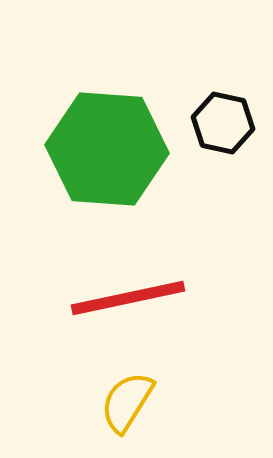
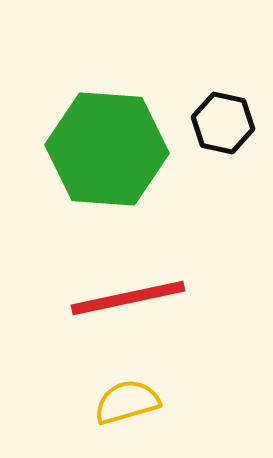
yellow semicircle: rotated 42 degrees clockwise
